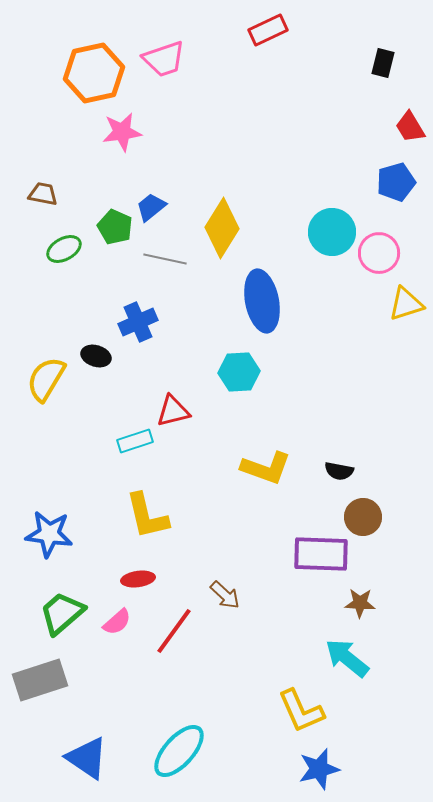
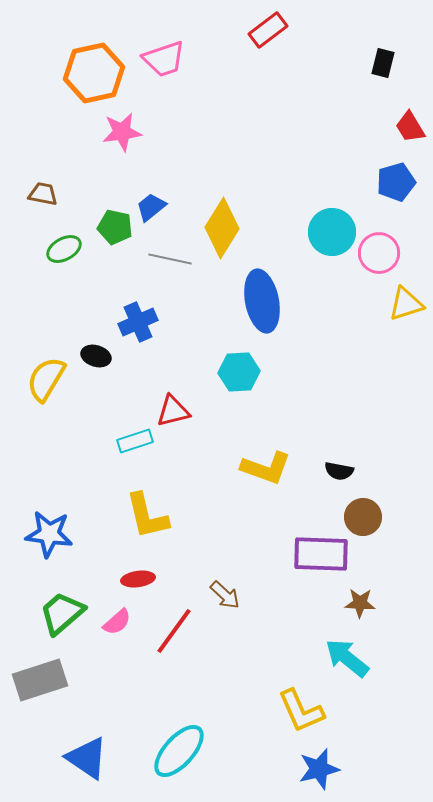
red rectangle at (268, 30): rotated 12 degrees counterclockwise
green pentagon at (115, 227): rotated 12 degrees counterclockwise
gray line at (165, 259): moved 5 px right
